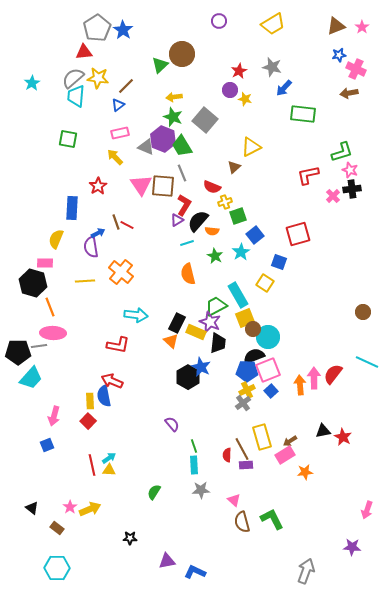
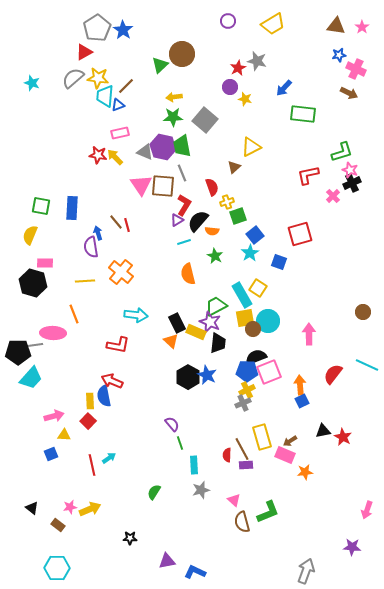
purple circle at (219, 21): moved 9 px right
brown triangle at (336, 26): rotated 30 degrees clockwise
red triangle at (84, 52): rotated 24 degrees counterclockwise
gray star at (272, 67): moved 15 px left, 6 px up
red star at (239, 71): moved 1 px left, 3 px up
cyan star at (32, 83): rotated 21 degrees counterclockwise
purple circle at (230, 90): moved 3 px up
brown arrow at (349, 93): rotated 144 degrees counterclockwise
cyan trapezoid at (76, 96): moved 29 px right
blue triangle at (118, 105): rotated 16 degrees clockwise
green star at (173, 117): rotated 24 degrees counterclockwise
green square at (68, 139): moved 27 px left, 67 px down
purple hexagon at (163, 139): moved 8 px down; rotated 10 degrees counterclockwise
green trapezoid at (182, 146): rotated 20 degrees clockwise
gray triangle at (146, 147): moved 1 px left, 5 px down
red star at (98, 186): moved 31 px up; rotated 30 degrees counterclockwise
red semicircle at (212, 187): rotated 132 degrees counterclockwise
black cross at (352, 189): moved 6 px up; rotated 18 degrees counterclockwise
yellow cross at (225, 202): moved 2 px right
brown line at (116, 222): rotated 21 degrees counterclockwise
red line at (127, 225): rotated 48 degrees clockwise
blue arrow at (98, 233): rotated 80 degrees counterclockwise
red square at (298, 234): moved 2 px right
yellow semicircle at (56, 239): moved 26 px left, 4 px up
cyan line at (187, 243): moved 3 px left, 1 px up
cyan star at (241, 252): moved 9 px right, 1 px down
yellow square at (265, 283): moved 7 px left, 5 px down
cyan rectangle at (238, 295): moved 4 px right
orange line at (50, 307): moved 24 px right, 7 px down
yellow square at (245, 318): rotated 12 degrees clockwise
black rectangle at (177, 323): rotated 54 degrees counterclockwise
cyan circle at (268, 337): moved 16 px up
gray line at (39, 346): moved 4 px left, 1 px up
black semicircle at (254, 356): moved 2 px right, 1 px down
cyan line at (367, 362): moved 3 px down
blue star at (201, 367): moved 6 px right, 8 px down
pink square at (268, 370): moved 1 px right, 2 px down
pink arrow at (314, 378): moved 5 px left, 44 px up
blue square at (271, 391): moved 31 px right, 10 px down; rotated 16 degrees clockwise
gray cross at (243, 403): rotated 14 degrees clockwise
pink arrow at (54, 416): rotated 120 degrees counterclockwise
blue square at (47, 445): moved 4 px right, 9 px down
green line at (194, 446): moved 14 px left, 3 px up
pink rectangle at (285, 455): rotated 54 degrees clockwise
yellow triangle at (109, 470): moved 45 px left, 35 px up
gray star at (201, 490): rotated 12 degrees counterclockwise
pink star at (70, 507): rotated 24 degrees clockwise
green L-shape at (272, 519): moved 4 px left, 7 px up; rotated 95 degrees clockwise
brown rectangle at (57, 528): moved 1 px right, 3 px up
